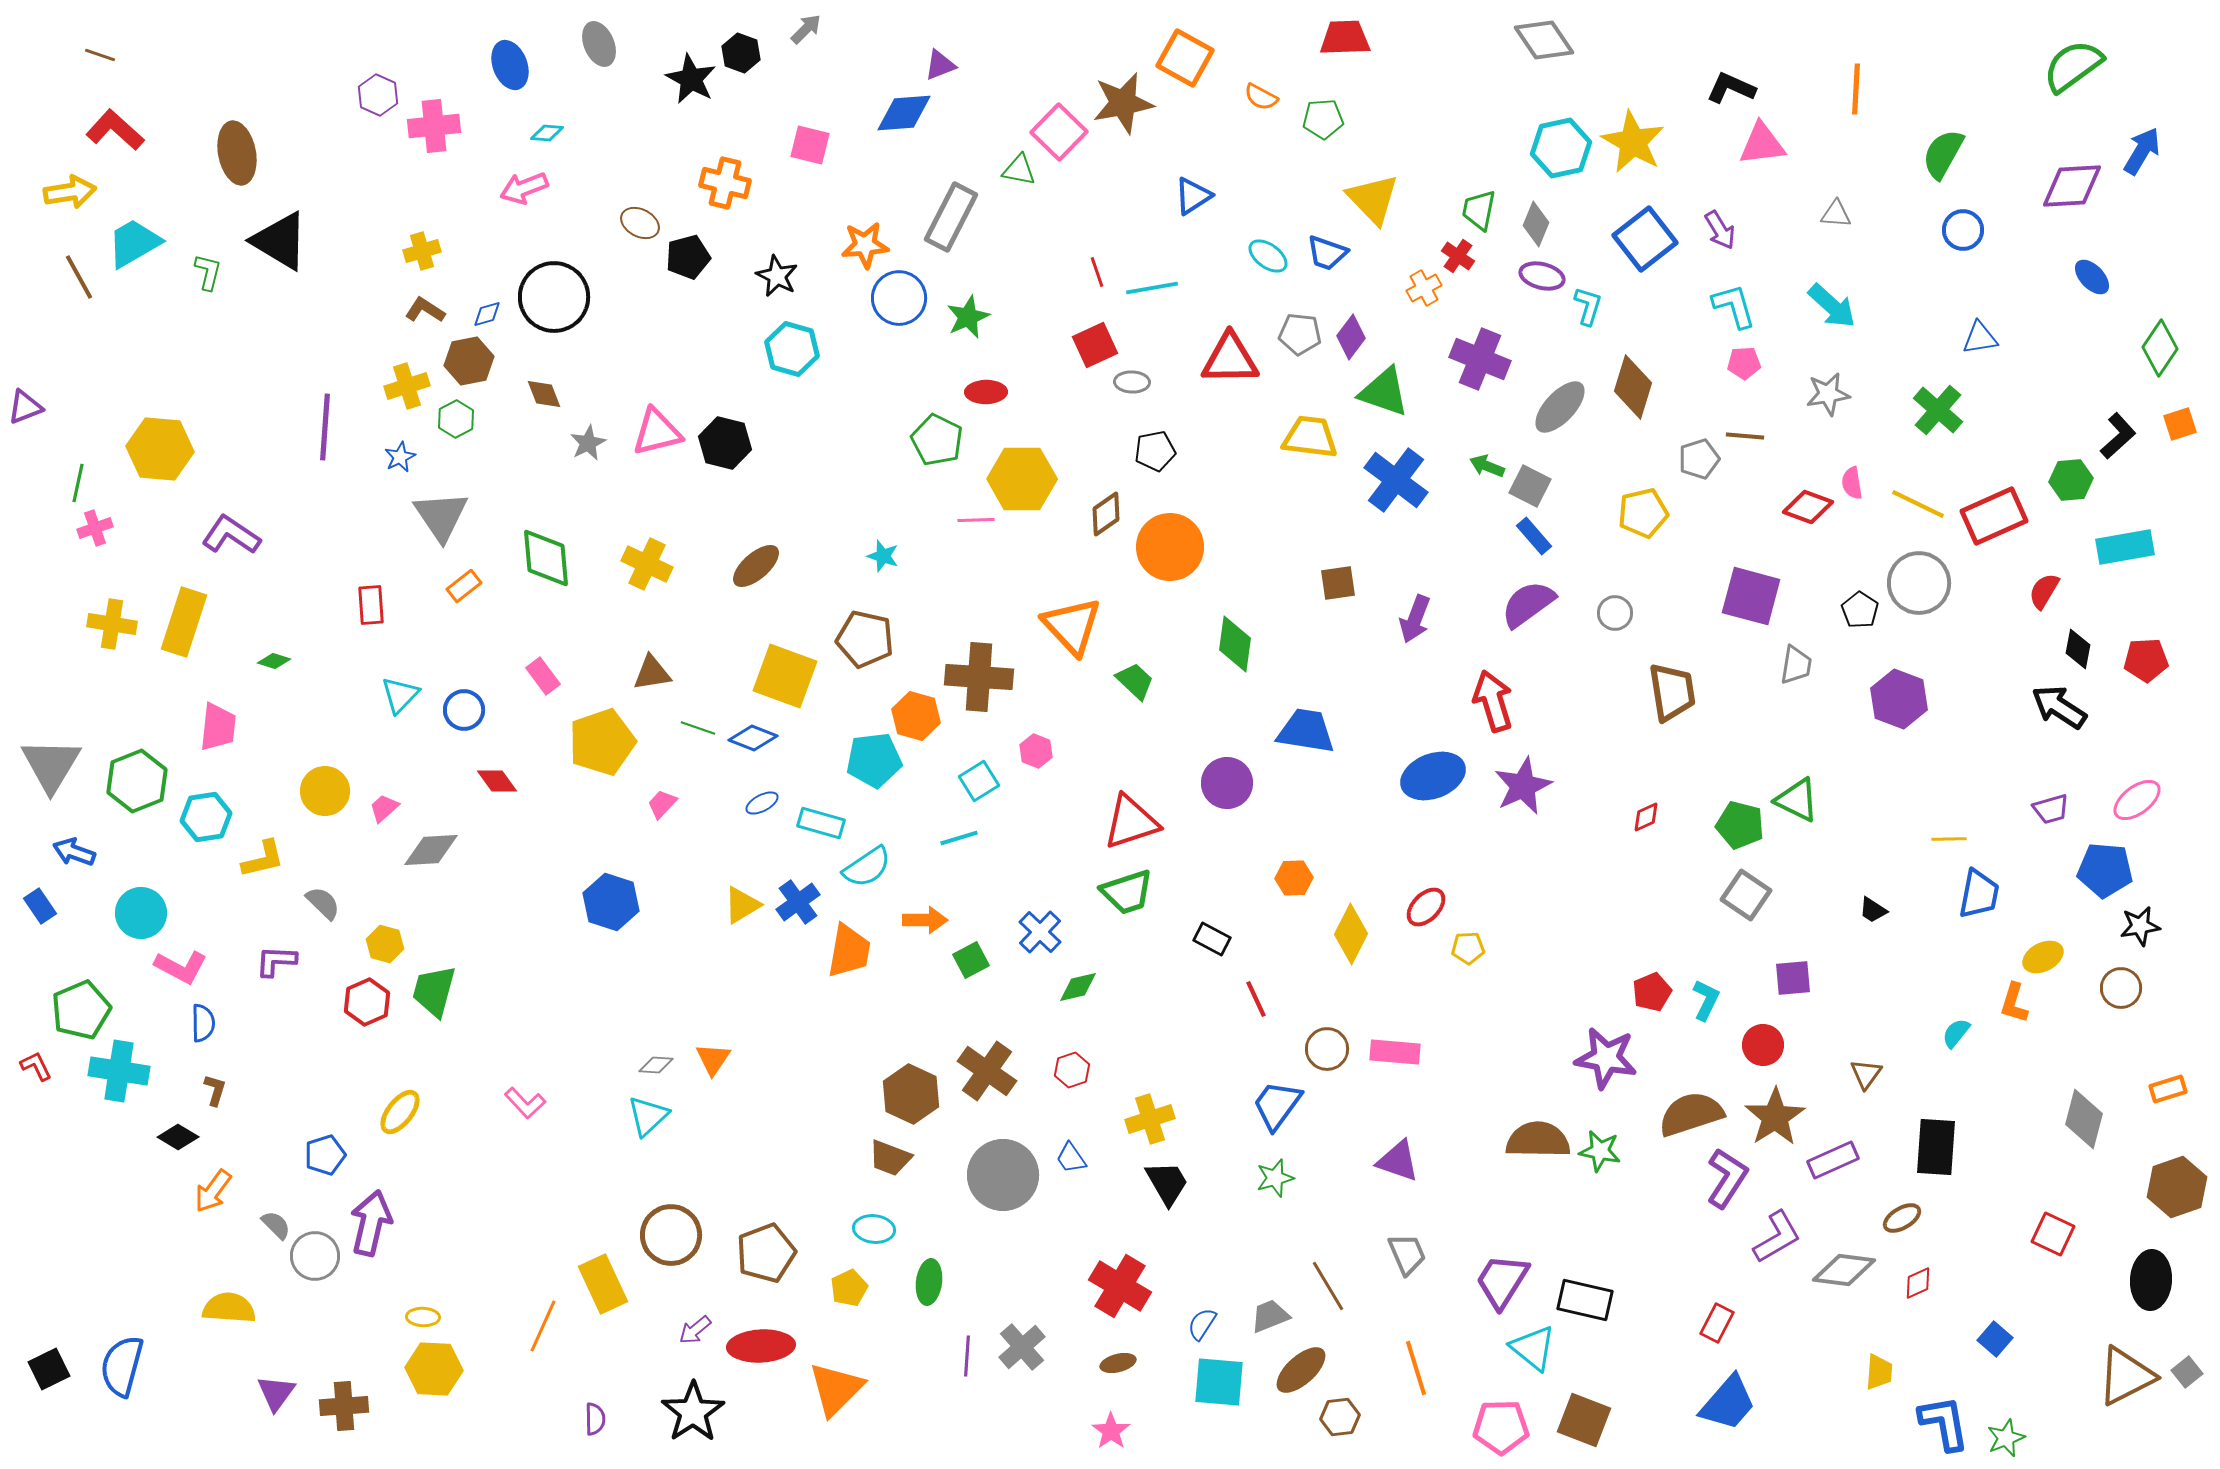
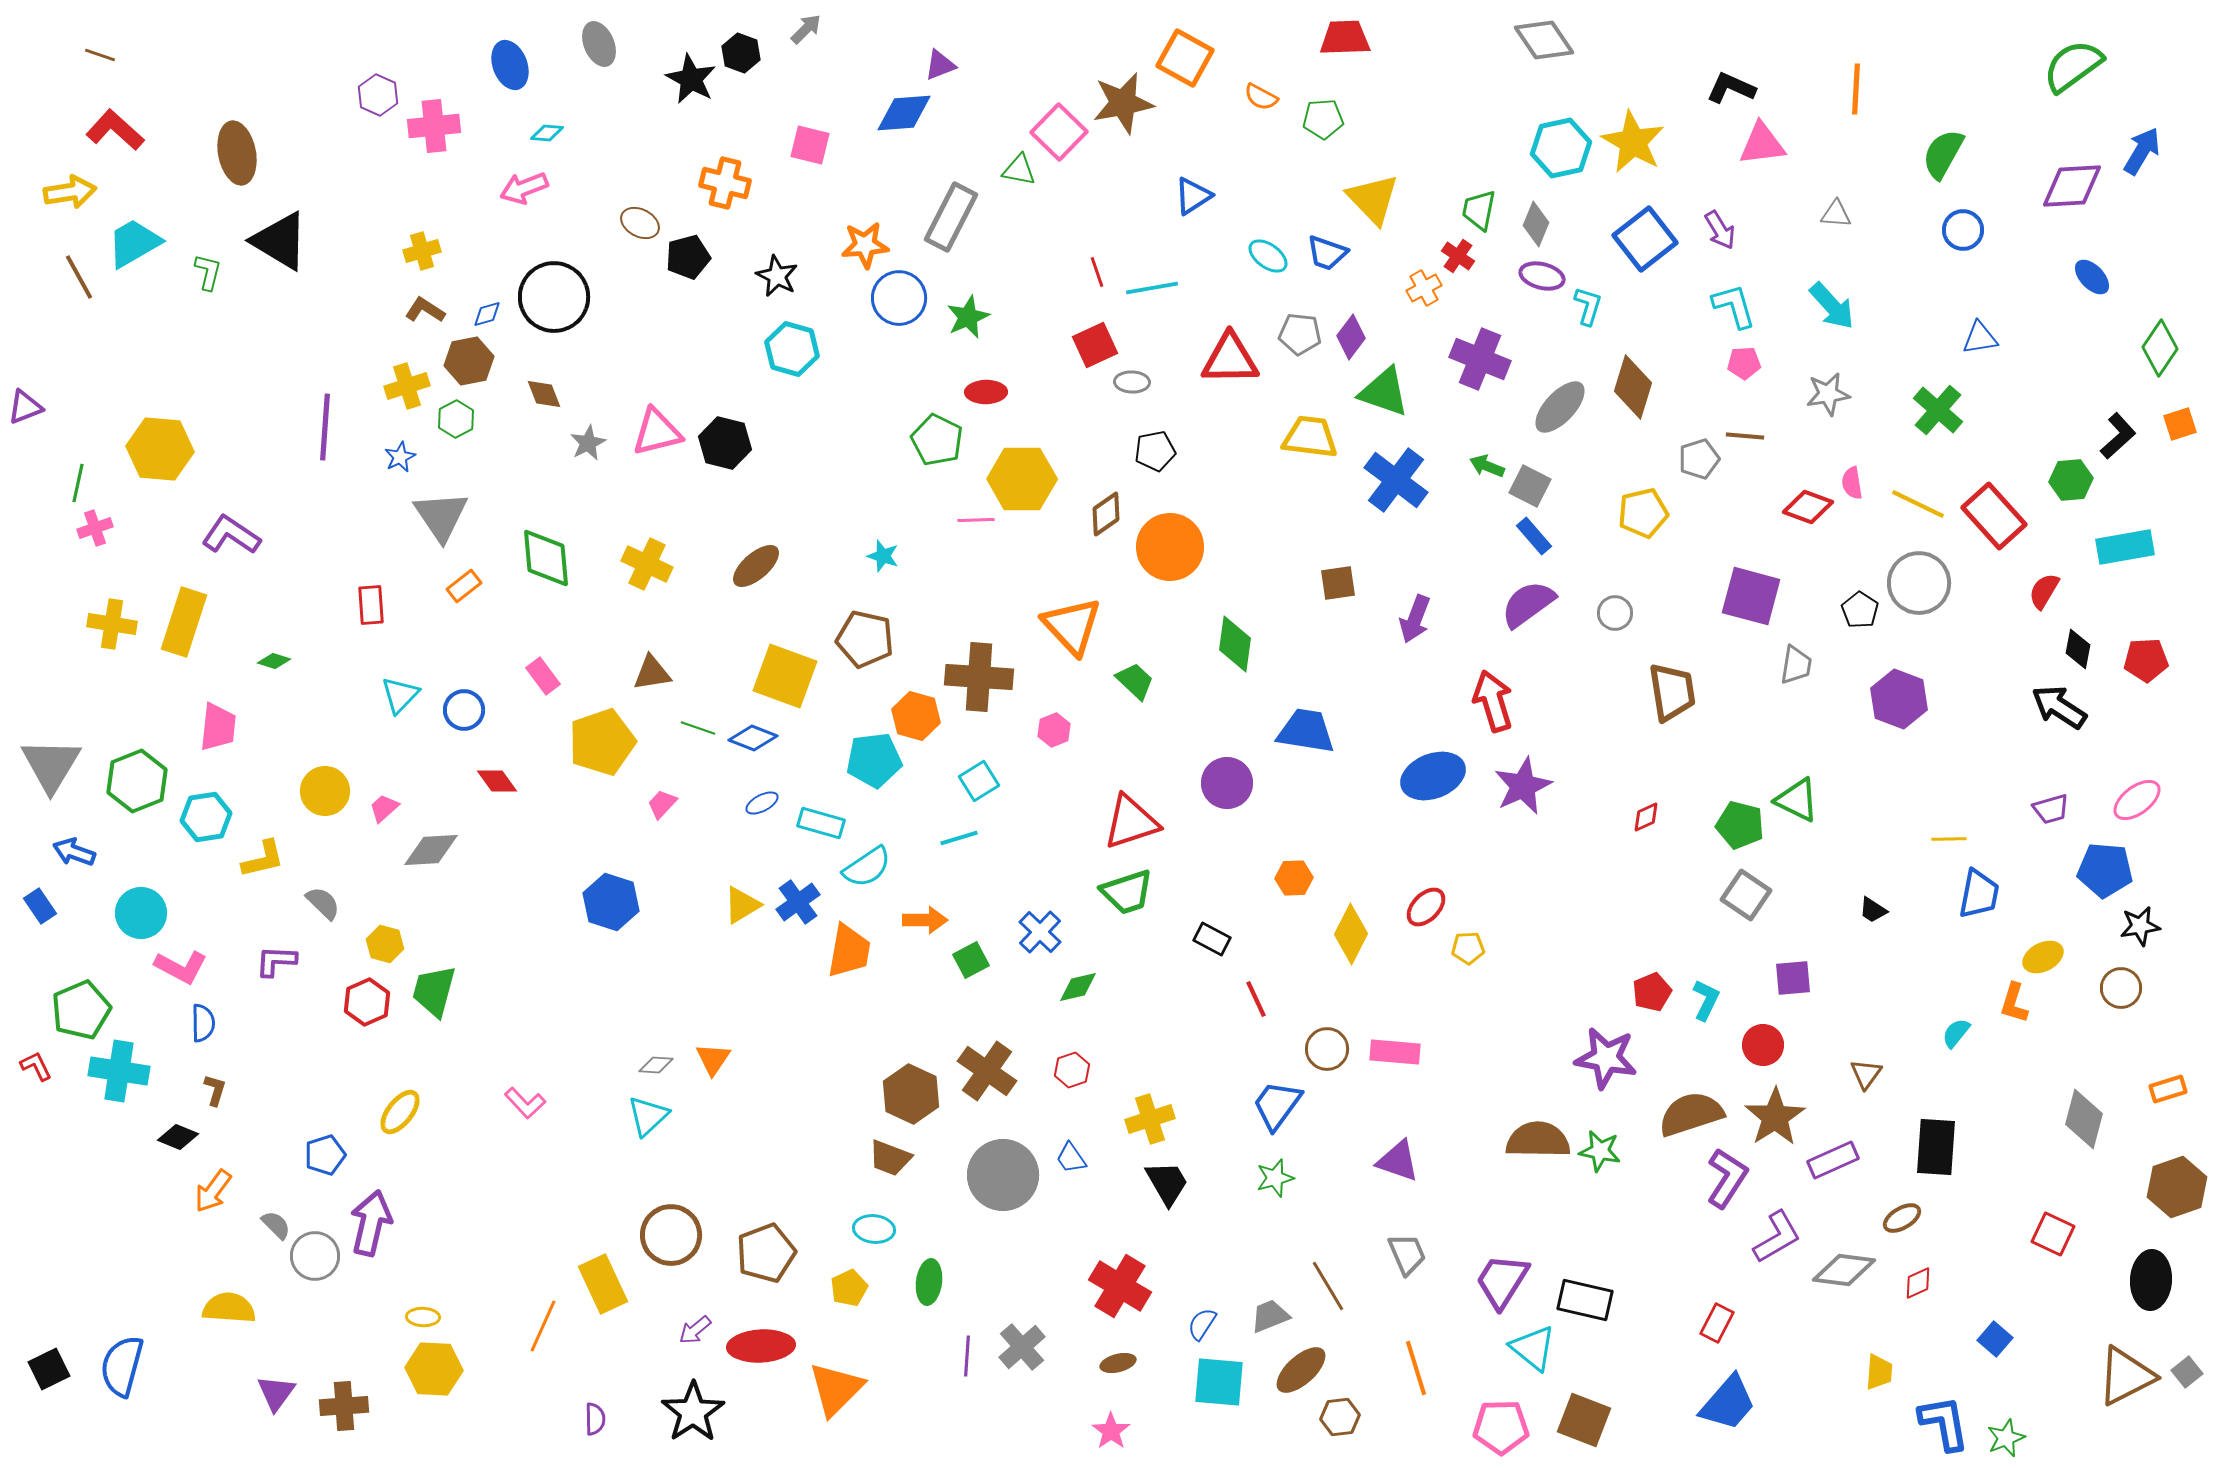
cyan arrow at (1832, 306): rotated 6 degrees clockwise
red rectangle at (1994, 516): rotated 72 degrees clockwise
pink hexagon at (1036, 751): moved 18 px right, 21 px up; rotated 16 degrees clockwise
black diamond at (178, 1137): rotated 9 degrees counterclockwise
